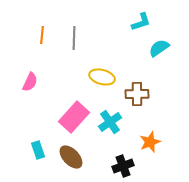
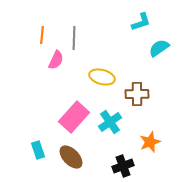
pink semicircle: moved 26 px right, 22 px up
